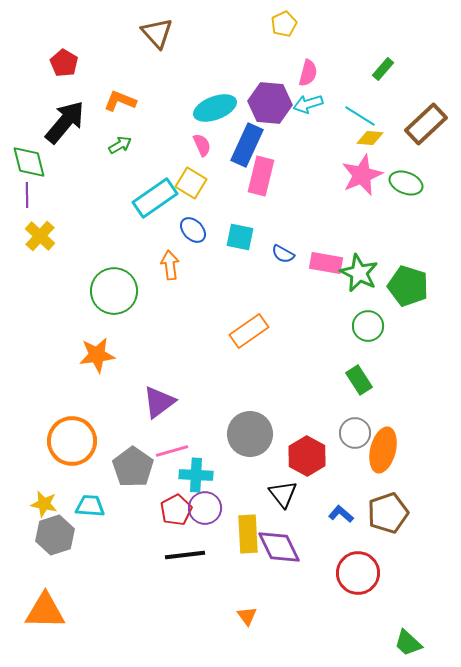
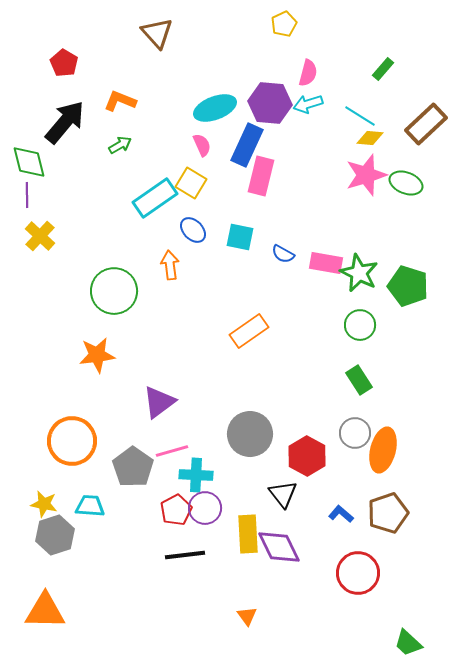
pink star at (362, 175): moved 4 px right; rotated 6 degrees clockwise
green circle at (368, 326): moved 8 px left, 1 px up
